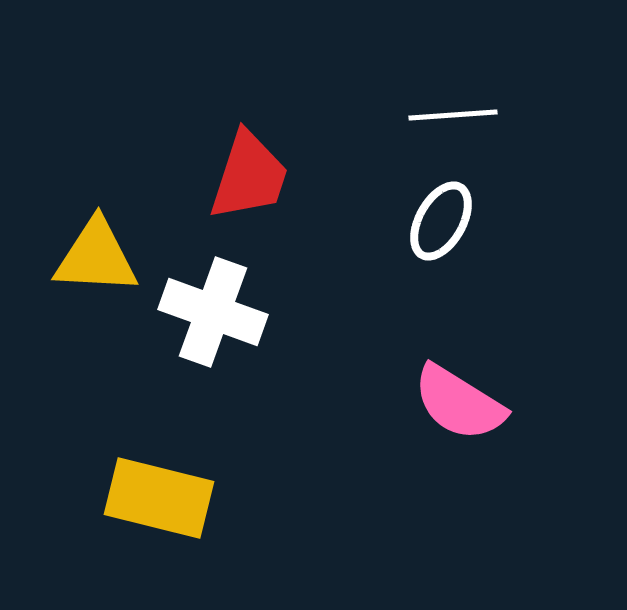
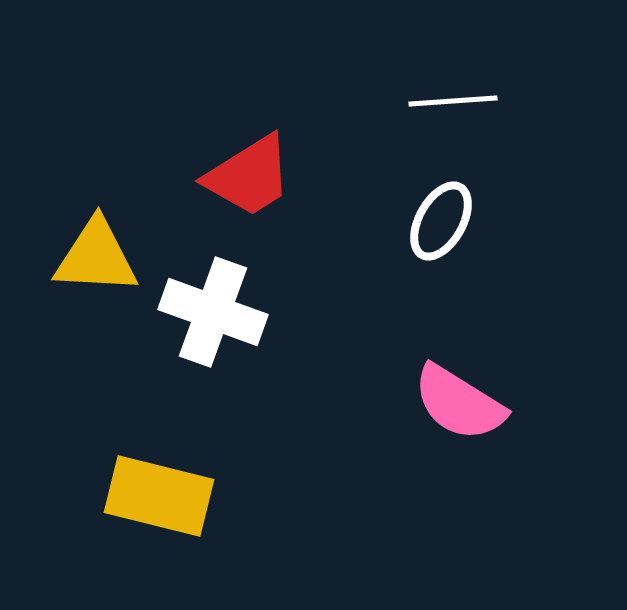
white line: moved 14 px up
red trapezoid: rotated 40 degrees clockwise
yellow rectangle: moved 2 px up
